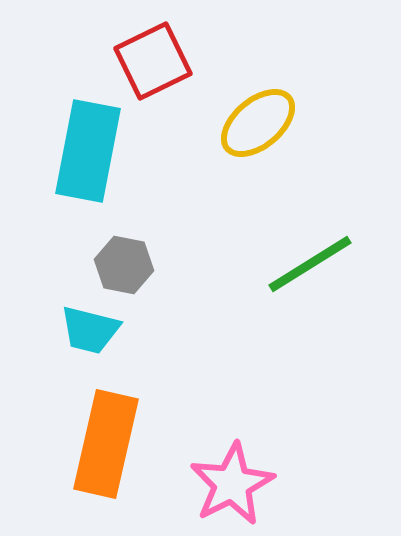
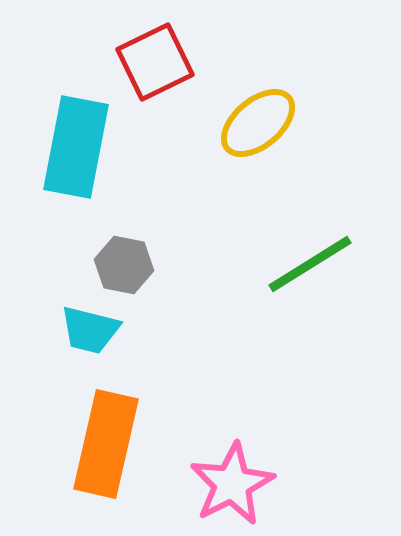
red square: moved 2 px right, 1 px down
cyan rectangle: moved 12 px left, 4 px up
